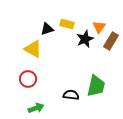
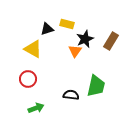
orange triangle: moved 24 px left, 24 px down
